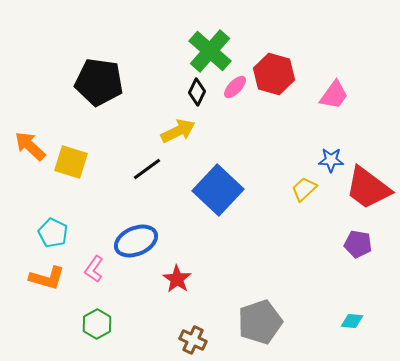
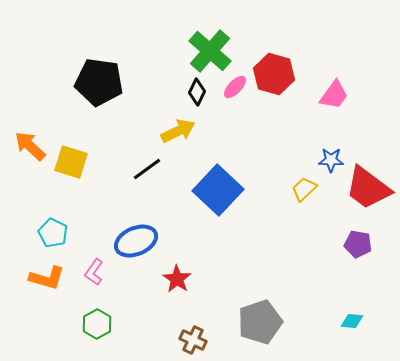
pink L-shape: moved 3 px down
